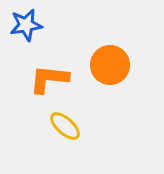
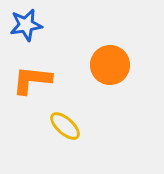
orange L-shape: moved 17 px left, 1 px down
